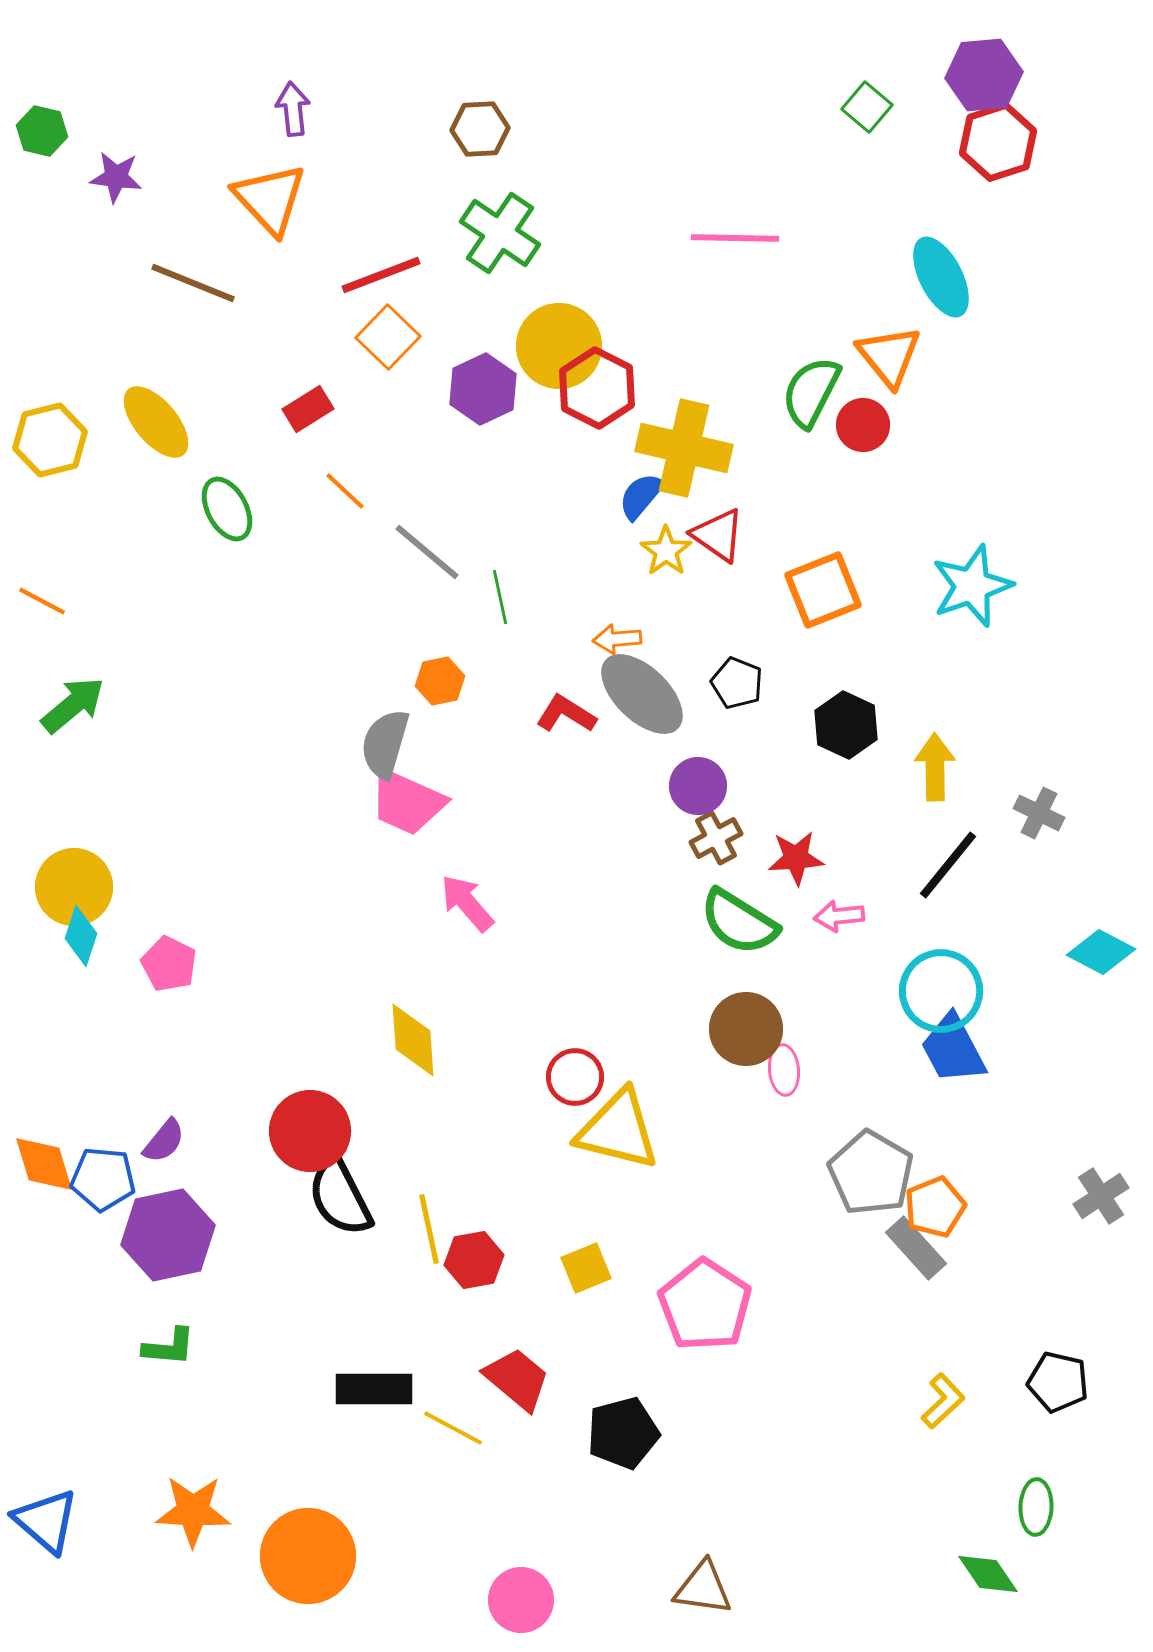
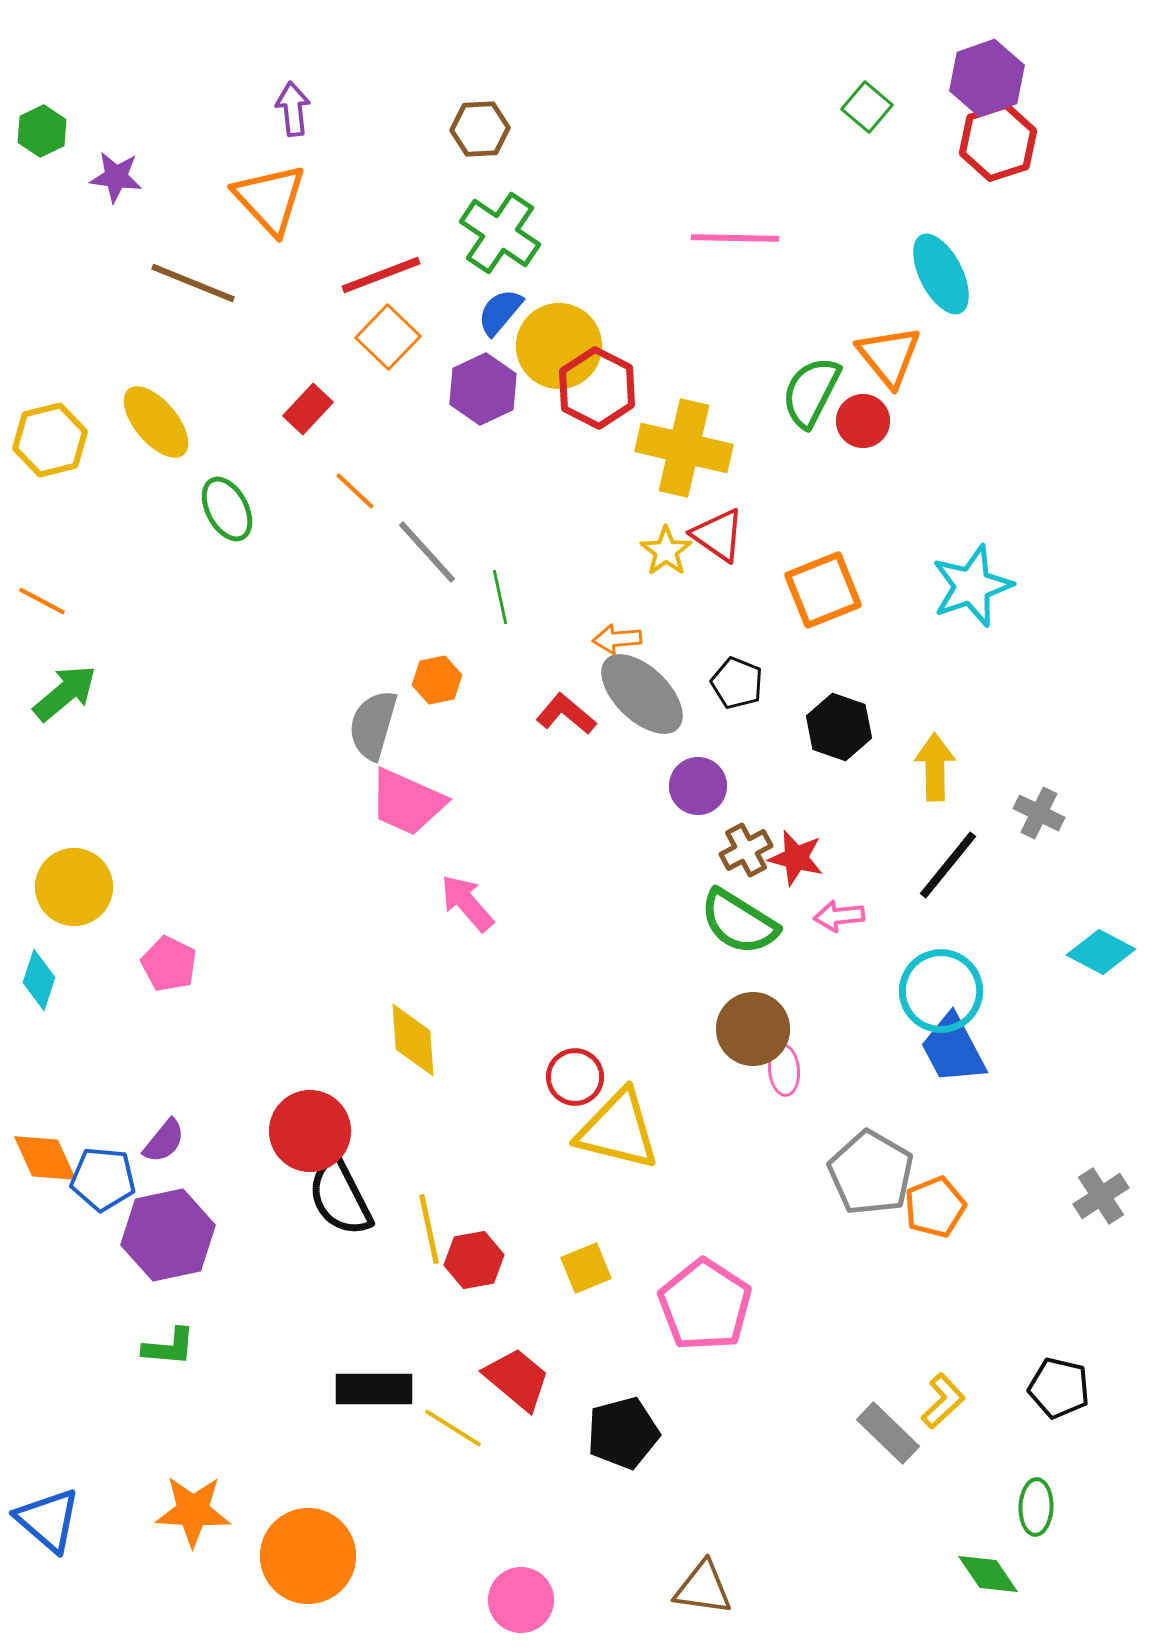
purple hexagon at (984, 75): moved 3 px right, 3 px down; rotated 14 degrees counterclockwise
green hexagon at (42, 131): rotated 21 degrees clockwise
cyan ellipse at (941, 277): moved 3 px up
red rectangle at (308, 409): rotated 15 degrees counterclockwise
red circle at (863, 425): moved 4 px up
orange line at (345, 491): moved 10 px right
blue semicircle at (641, 496): moved 141 px left, 184 px up
gray line at (427, 552): rotated 8 degrees clockwise
orange hexagon at (440, 681): moved 3 px left, 1 px up
green arrow at (73, 705): moved 8 px left, 12 px up
red L-shape at (566, 714): rotated 8 degrees clockwise
black hexagon at (846, 725): moved 7 px left, 2 px down; rotated 6 degrees counterclockwise
gray semicircle at (385, 744): moved 12 px left, 19 px up
brown cross at (716, 838): moved 30 px right, 12 px down
red star at (796, 858): rotated 18 degrees clockwise
cyan diamond at (81, 936): moved 42 px left, 44 px down
brown circle at (746, 1029): moved 7 px right
orange diamond at (44, 1164): moved 1 px right, 6 px up; rotated 8 degrees counterclockwise
gray rectangle at (916, 1248): moved 28 px left, 185 px down; rotated 4 degrees counterclockwise
black pentagon at (1058, 1382): moved 1 px right, 6 px down
yellow line at (453, 1428): rotated 4 degrees clockwise
blue triangle at (46, 1521): moved 2 px right, 1 px up
